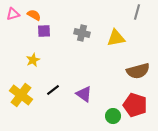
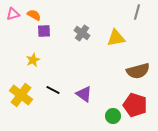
gray cross: rotated 21 degrees clockwise
black line: rotated 64 degrees clockwise
